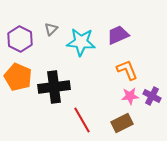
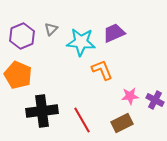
purple trapezoid: moved 4 px left, 2 px up
purple hexagon: moved 2 px right, 3 px up; rotated 10 degrees clockwise
orange L-shape: moved 25 px left
orange pentagon: moved 2 px up
black cross: moved 12 px left, 24 px down
purple cross: moved 3 px right, 4 px down
